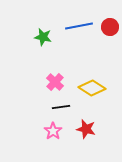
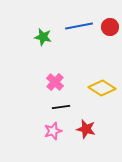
yellow diamond: moved 10 px right
pink star: rotated 18 degrees clockwise
